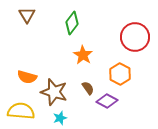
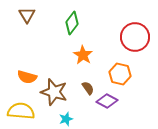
orange hexagon: rotated 15 degrees counterclockwise
cyan star: moved 6 px right, 1 px down
